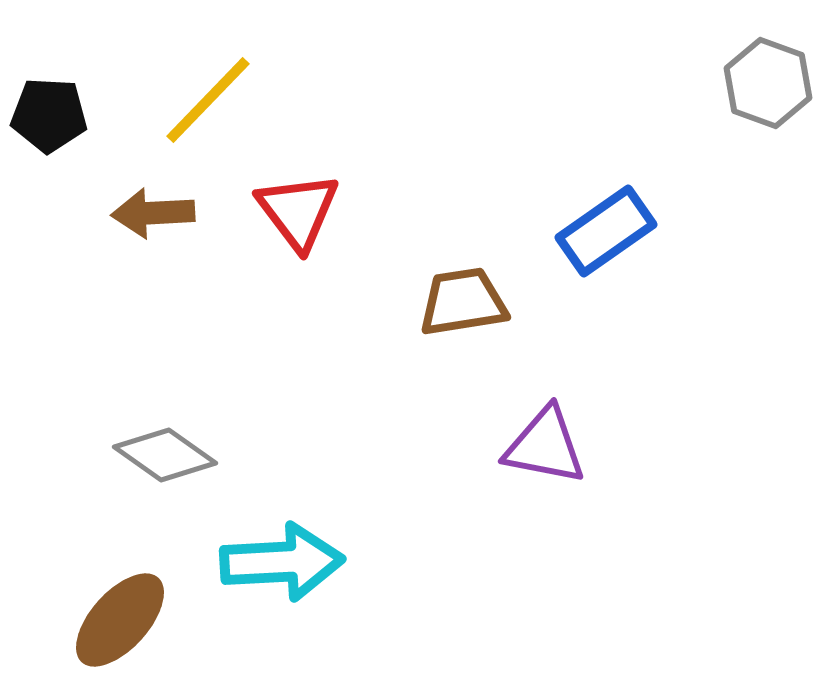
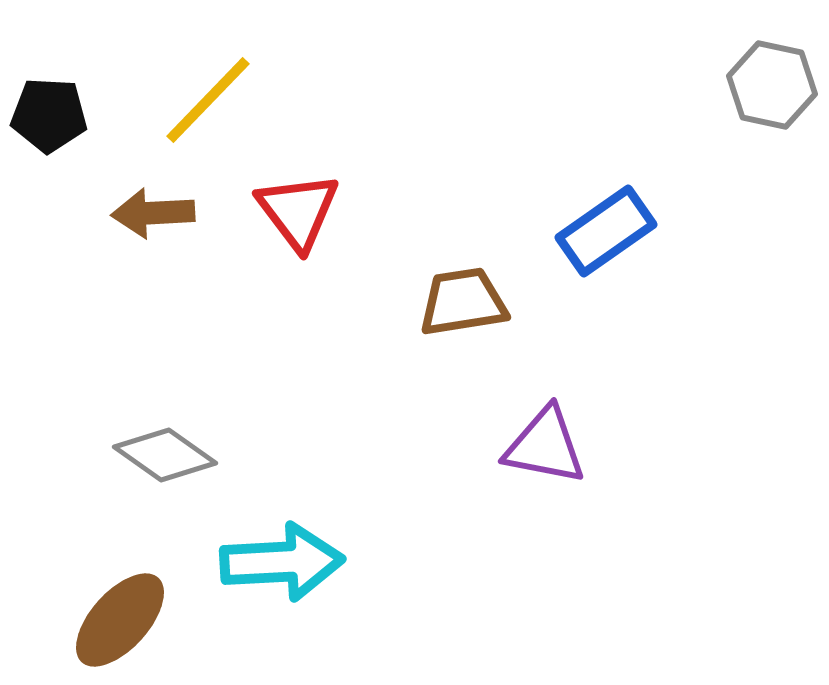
gray hexagon: moved 4 px right, 2 px down; rotated 8 degrees counterclockwise
